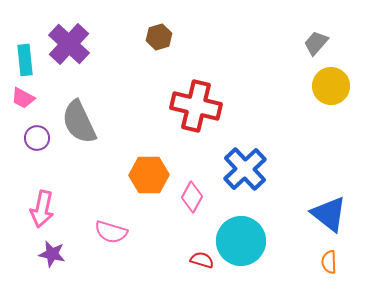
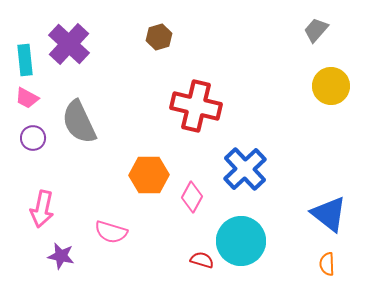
gray trapezoid: moved 13 px up
pink trapezoid: moved 4 px right
purple circle: moved 4 px left
purple star: moved 9 px right, 2 px down
orange semicircle: moved 2 px left, 2 px down
